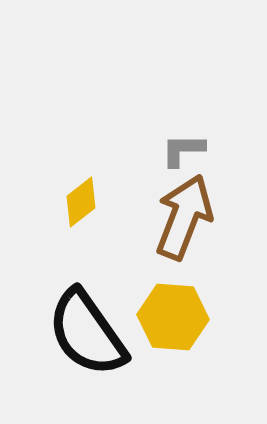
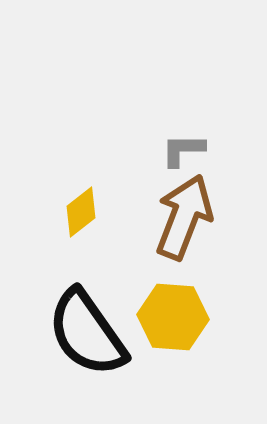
yellow diamond: moved 10 px down
